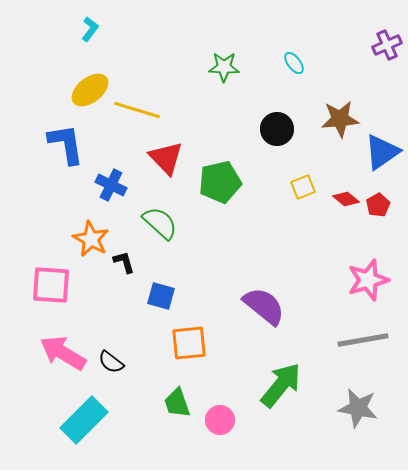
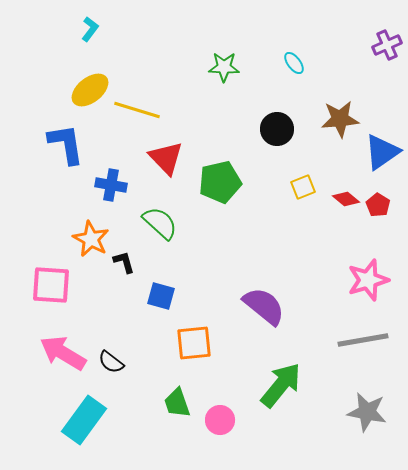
blue cross: rotated 16 degrees counterclockwise
red pentagon: rotated 10 degrees counterclockwise
orange square: moved 5 px right
gray star: moved 9 px right, 4 px down
cyan rectangle: rotated 9 degrees counterclockwise
